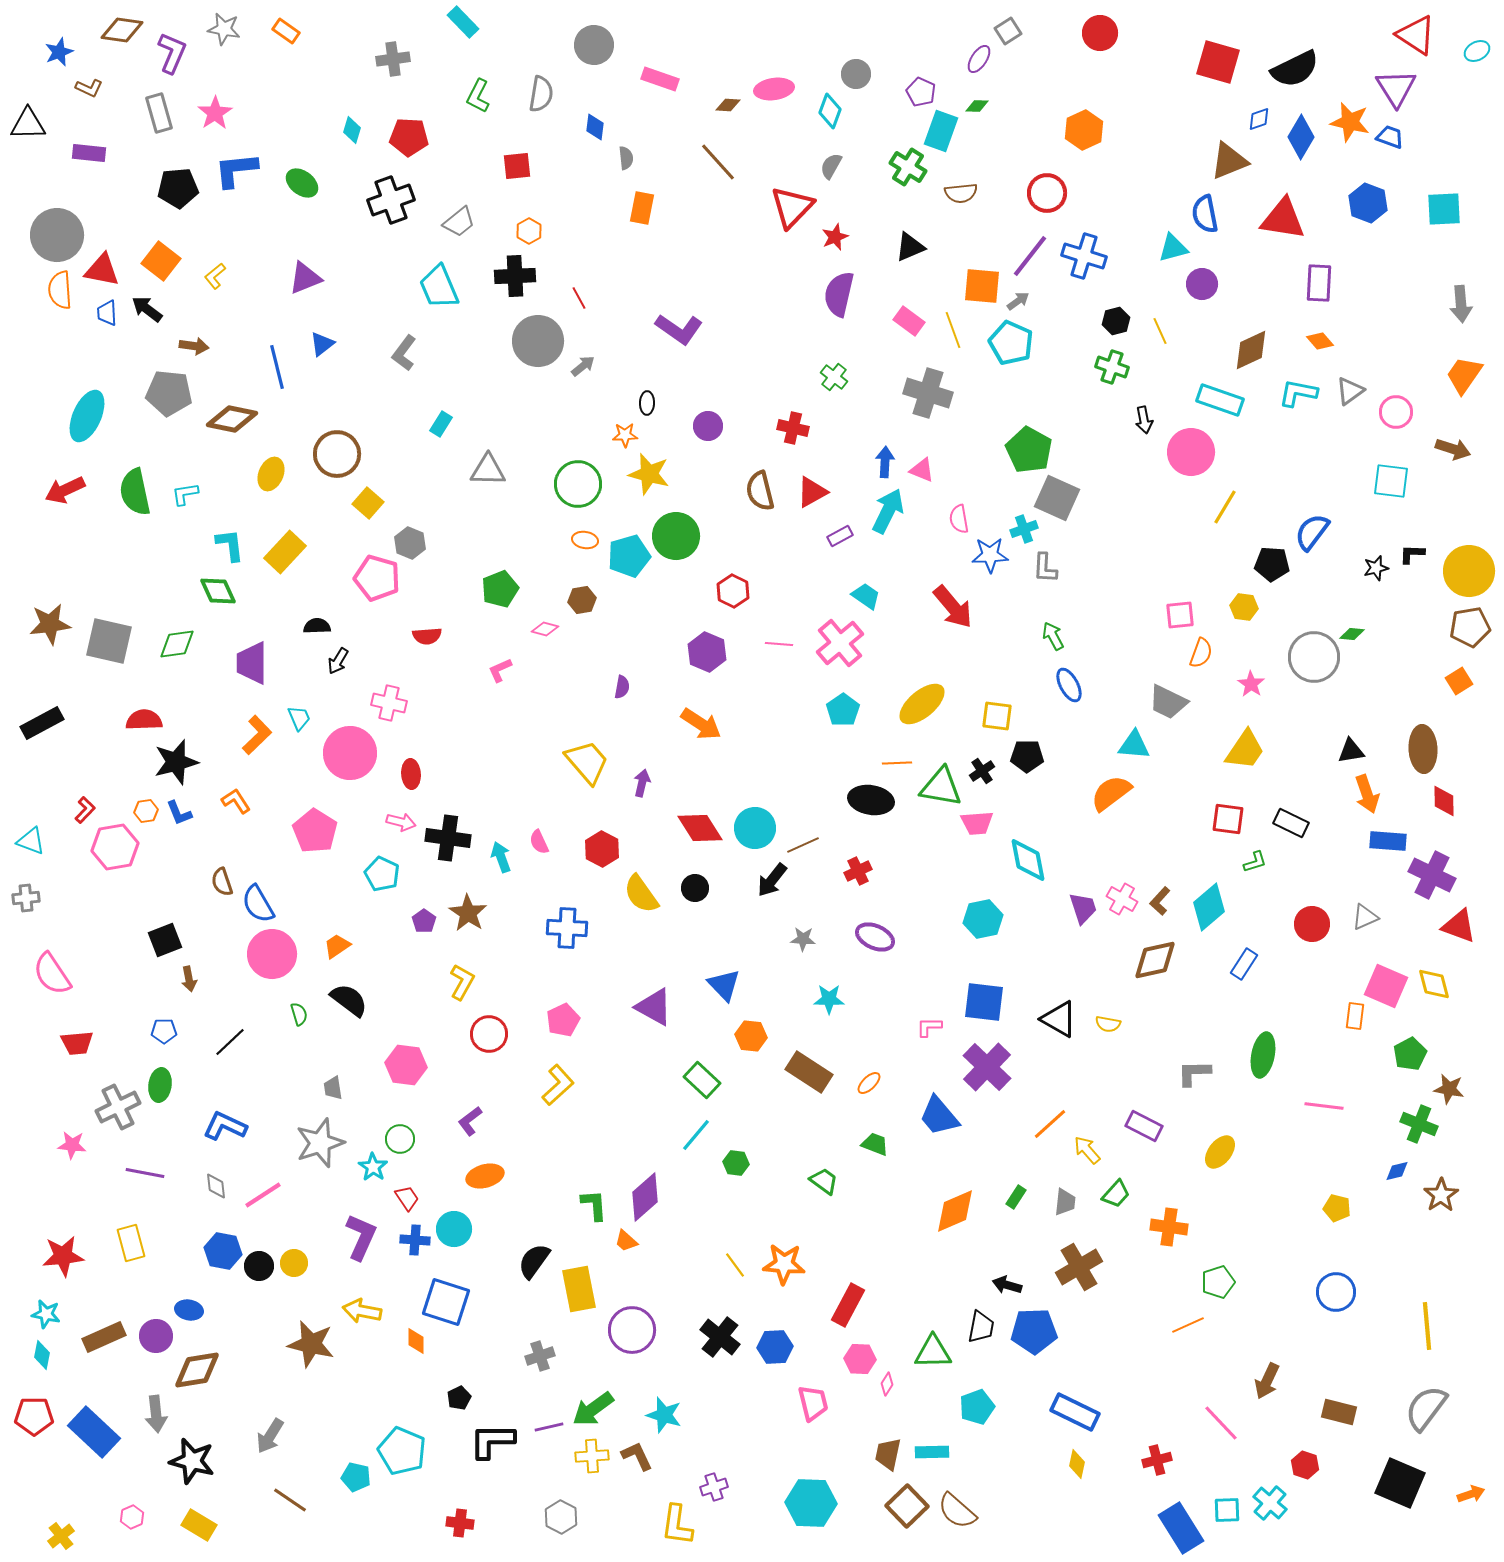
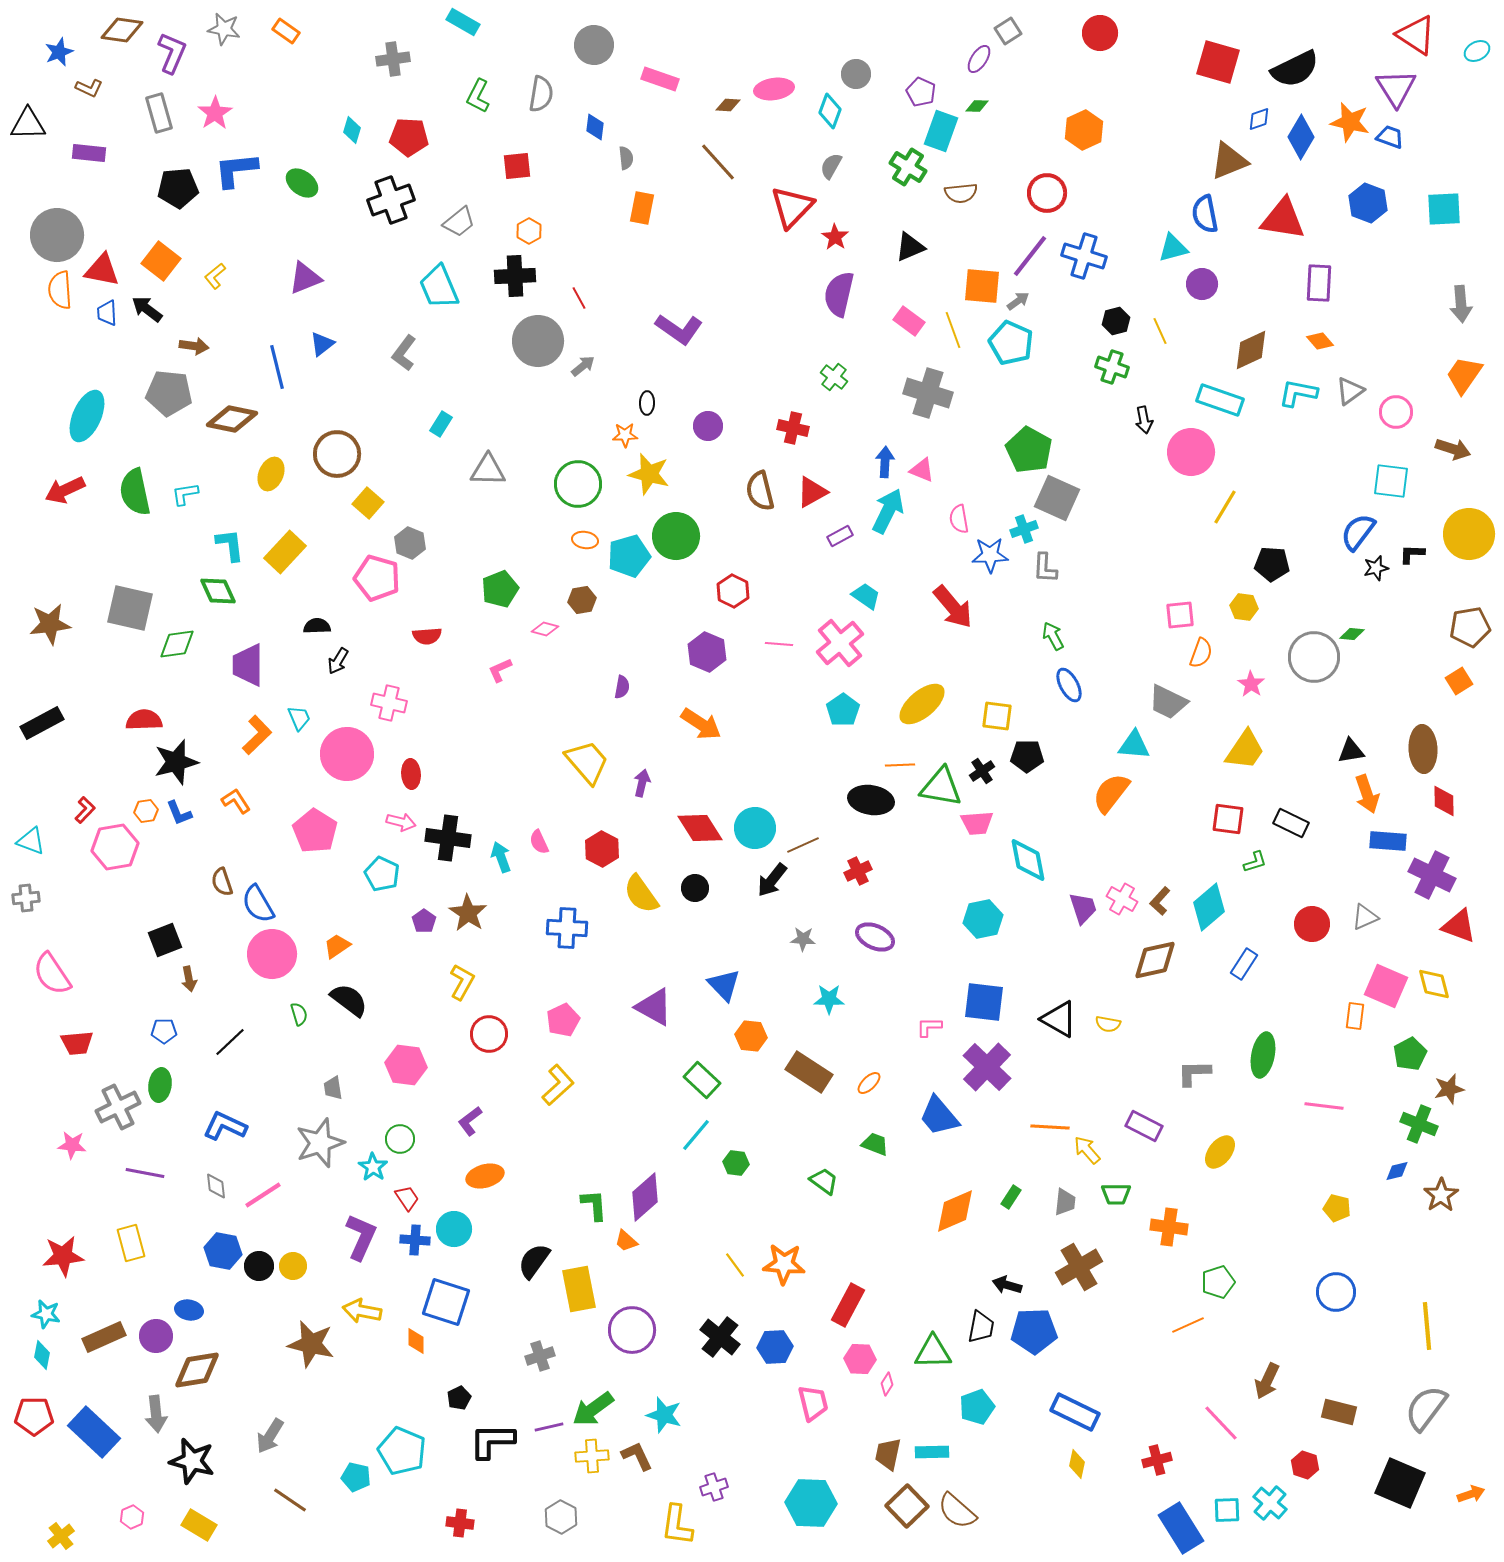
cyan rectangle at (463, 22): rotated 16 degrees counterclockwise
red star at (835, 237): rotated 16 degrees counterclockwise
blue semicircle at (1312, 532): moved 46 px right
yellow circle at (1469, 571): moved 37 px up
gray square at (109, 641): moved 21 px right, 33 px up
purple trapezoid at (252, 663): moved 4 px left, 2 px down
pink circle at (350, 753): moved 3 px left, 1 px down
orange line at (897, 763): moved 3 px right, 2 px down
orange semicircle at (1111, 793): rotated 15 degrees counterclockwise
brown star at (1449, 1089): rotated 24 degrees counterclockwise
orange line at (1050, 1124): moved 3 px down; rotated 45 degrees clockwise
green trapezoid at (1116, 1194): rotated 48 degrees clockwise
green rectangle at (1016, 1197): moved 5 px left
yellow circle at (294, 1263): moved 1 px left, 3 px down
